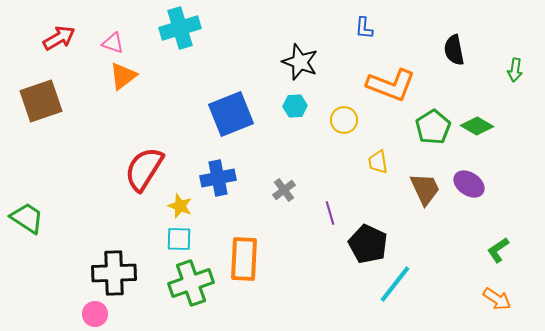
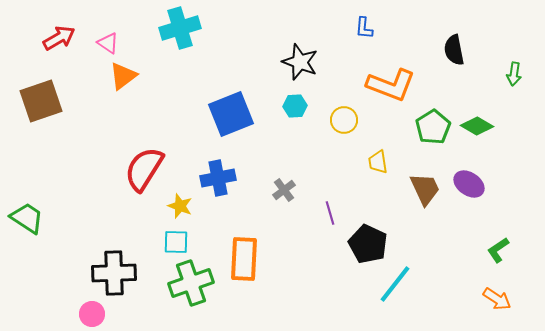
pink triangle: moved 5 px left; rotated 15 degrees clockwise
green arrow: moved 1 px left, 4 px down
cyan square: moved 3 px left, 3 px down
pink circle: moved 3 px left
